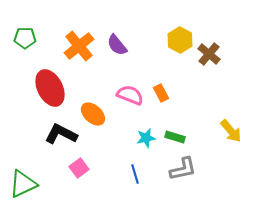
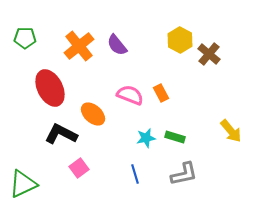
gray L-shape: moved 1 px right, 5 px down
